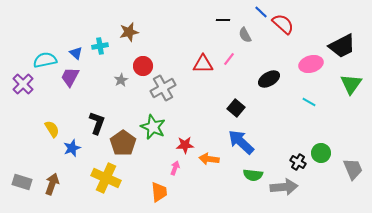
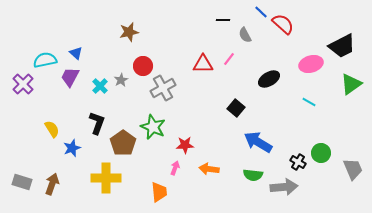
cyan cross: moved 40 px down; rotated 35 degrees counterclockwise
green triangle: rotated 20 degrees clockwise
blue arrow: moved 17 px right; rotated 12 degrees counterclockwise
orange arrow: moved 10 px down
yellow cross: rotated 24 degrees counterclockwise
